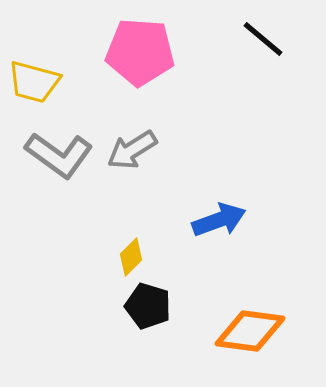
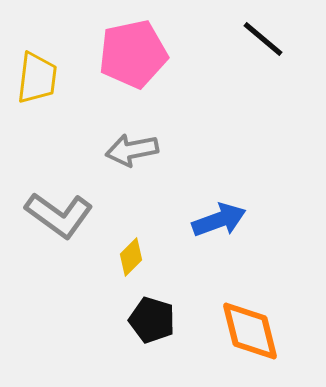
pink pentagon: moved 7 px left, 2 px down; rotated 16 degrees counterclockwise
yellow trapezoid: moved 3 px right, 4 px up; rotated 98 degrees counterclockwise
gray arrow: rotated 21 degrees clockwise
gray L-shape: moved 60 px down
black pentagon: moved 4 px right, 14 px down
orange diamond: rotated 68 degrees clockwise
